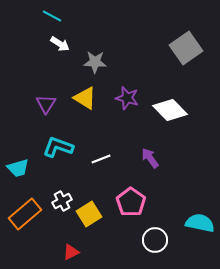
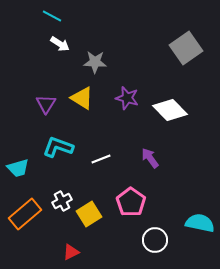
yellow triangle: moved 3 px left
